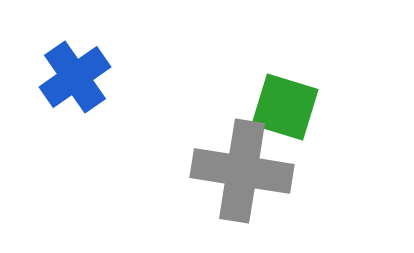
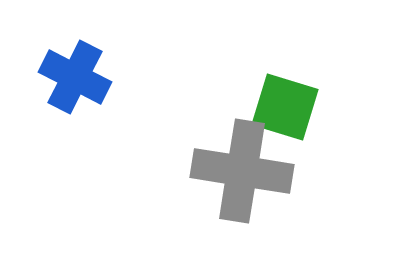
blue cross: rotated 28 degrees counterclockwise
